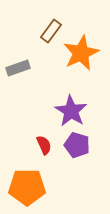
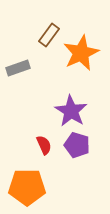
brown rectangle: moved 2 px left, 4 px down
